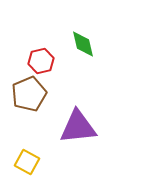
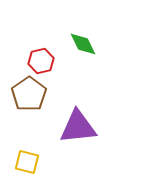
green diamond: rotated 12 degrees counterclockwise
brown pentagon: rotated 12 degrees counterclockwise
yellow square: rotated 15 degrees counterclockwise
